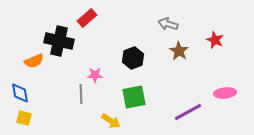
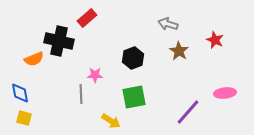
orange semicircle: moved 2 px up
purple line: rotated 20 degrees counterclockwise
